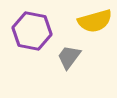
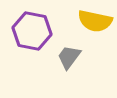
yellow semicircle: rotated 28 degrees clockwise
